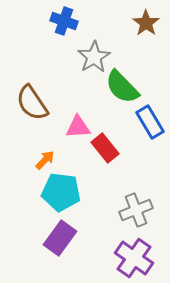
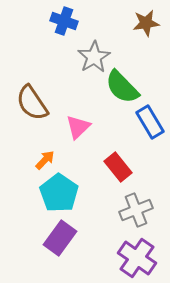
brown star: rotated 28 degrees clockwise
pink triangle: rotated 40 degrees counterclockwise
red rectangle: moved 13 px right, 19 px down
cyan pentagon: moved 2 px left, 1 px down; rotated 27 degrees clockwise
purple cross: moved 3 px right
